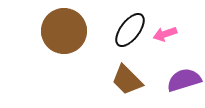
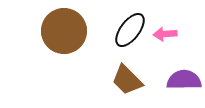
pink arrow: rotated 15 degrees clockwise
purple semicircle: rotated 16 degrees clockwise
